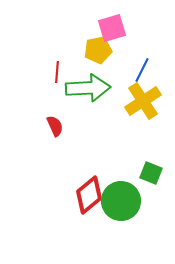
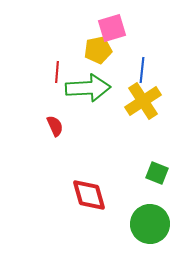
blue line: rotated 20 degrees counterclockwise
green square: moved 6 px right
red diamond: rotated 66 degrees counterclockwise
green circle: moved 29 px right, 23 px down
